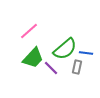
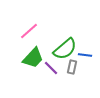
blue line: moved 1 px left, 2 px down
gray rectangle: moved 5 px left
